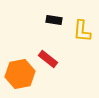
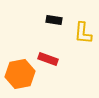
yellow L-shape: moved 1 px right, 2 px down
red rectangle: rotated 18 degrees counterclockwise
